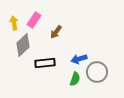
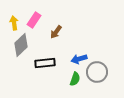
gray diamond: moved 2 px left
